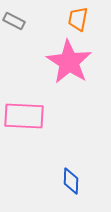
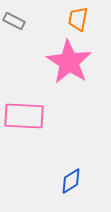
blue diamond: rotated 56 degrees clockwise
